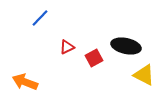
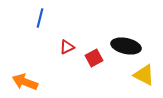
blue line: rotated 30 degrees counterclockwise
